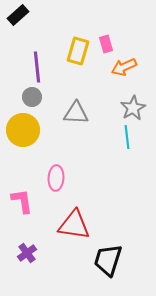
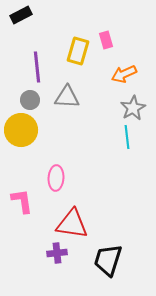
black rectangle: moved 3 px right; rotated 15 degrees clockwise
pink rectangle: moved 4 px up
orange arrow: moved 7 px down
gray circle: moved 2 px left, 3 px down
gray triangle: moved 9 px left, 16 px up
yellow circle: moved 2 px left
red triangle: moved 2 px left, 1 px up
purple cross: moved 30 px right; rotated 30 degrees clockwise
